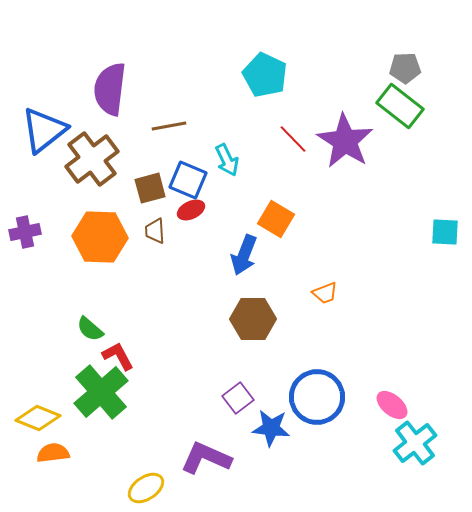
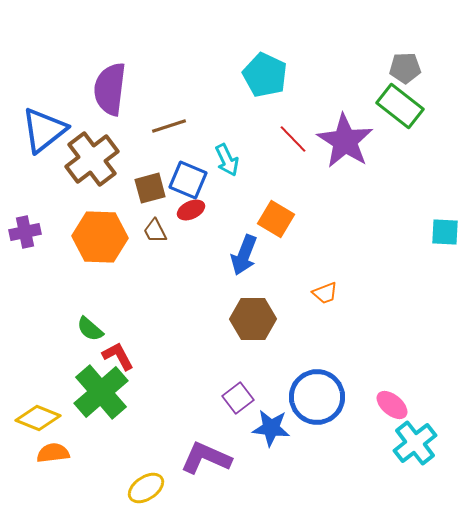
brown line: rotated 8 degrees counterclockwise
brown trapezoid: rotated 24 degrees counterclockwise
